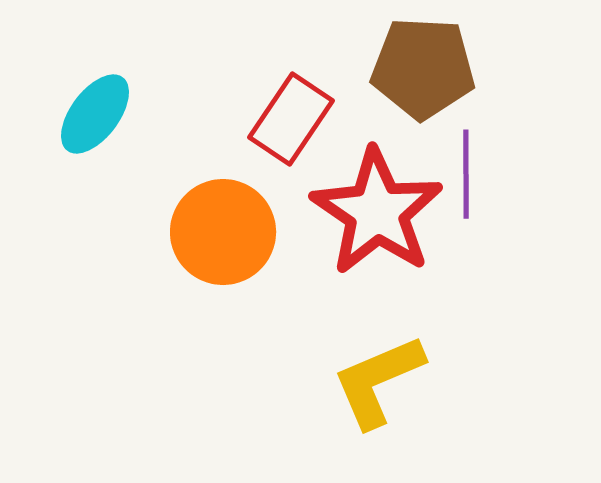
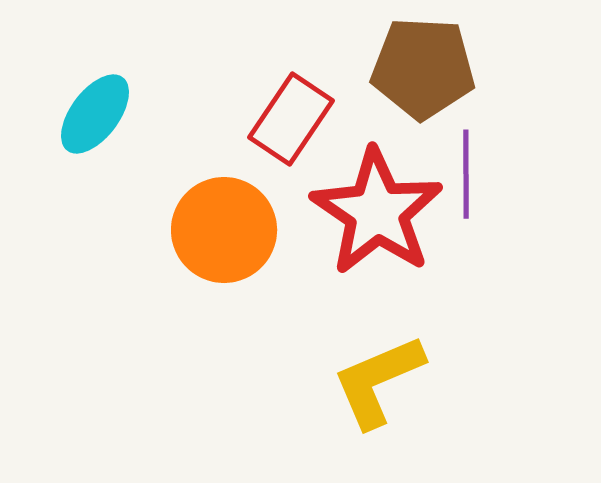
orange circle: moved 1 px right, 2 px up
